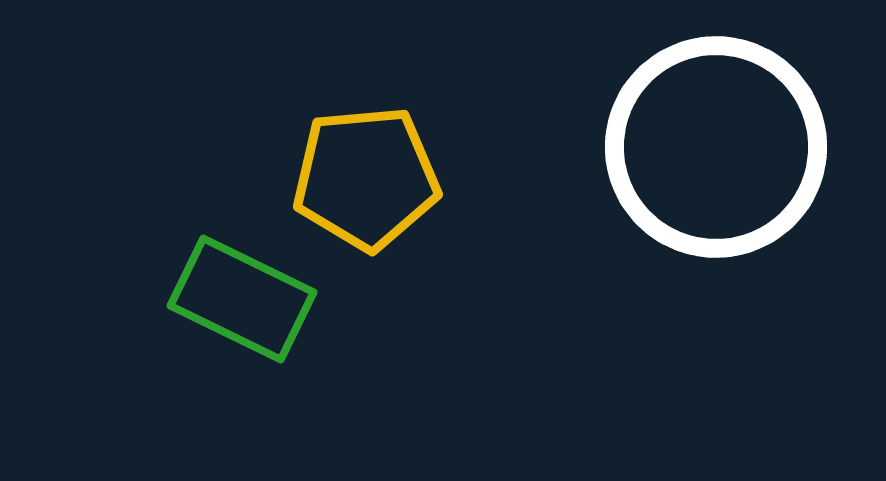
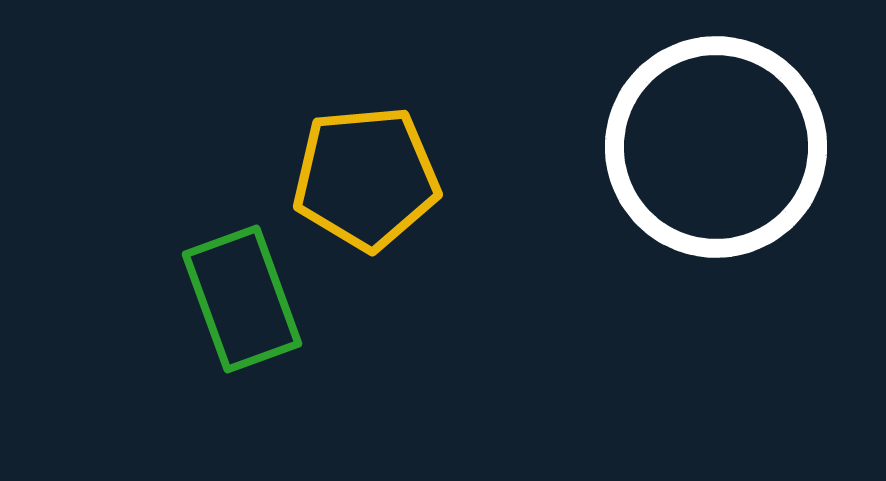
green rectangle: rotated 44 degrees clockwise
